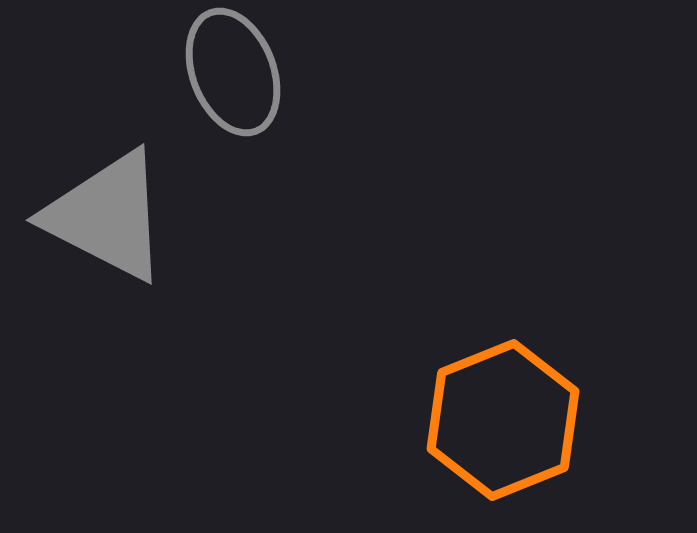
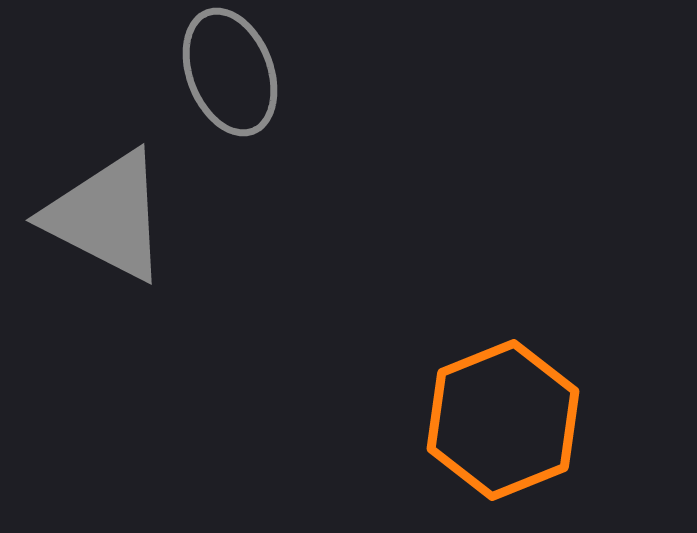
gray ellipse: moved 3 px left
